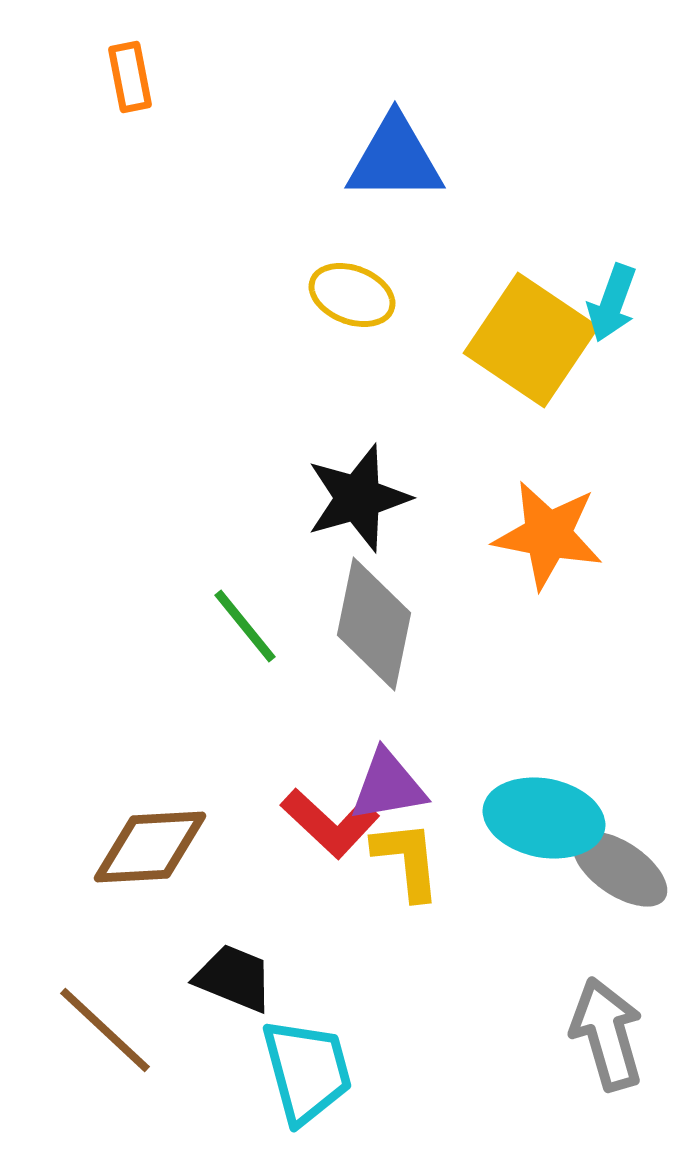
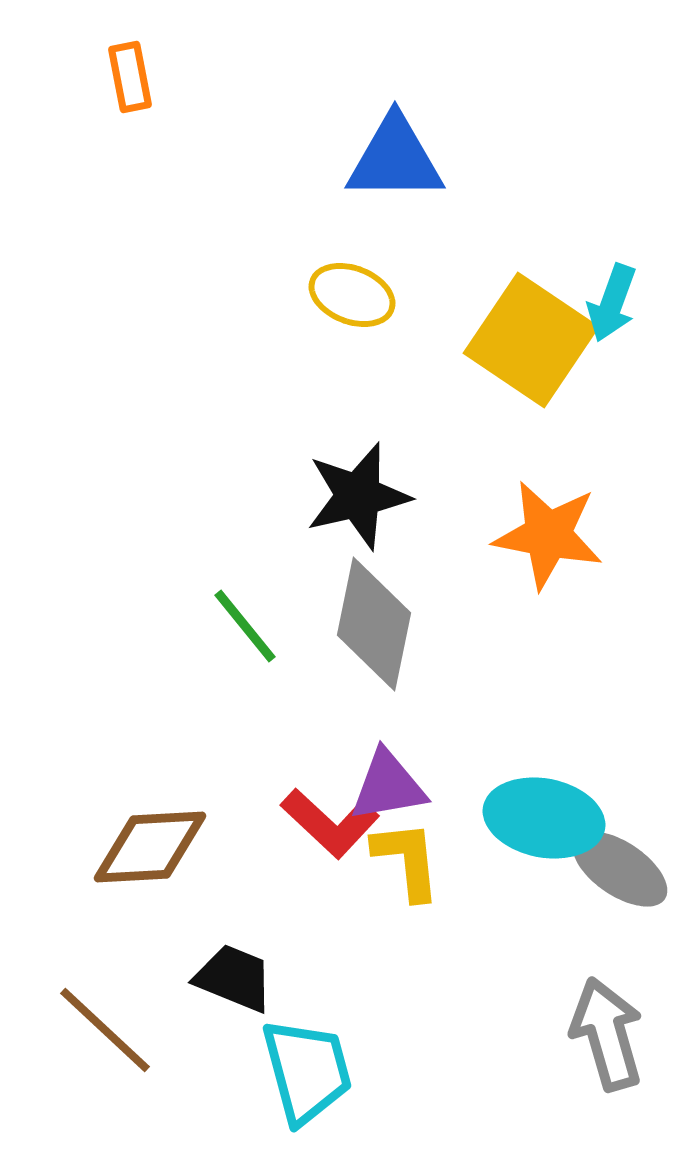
black star: moved 2 px up; rotated 3 degrees clockwise
